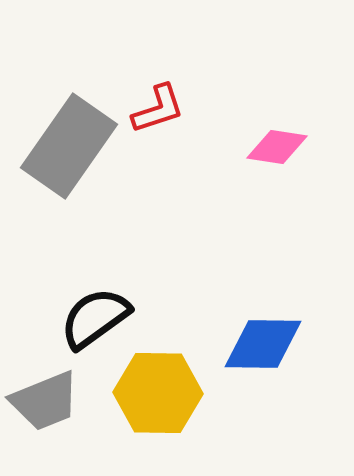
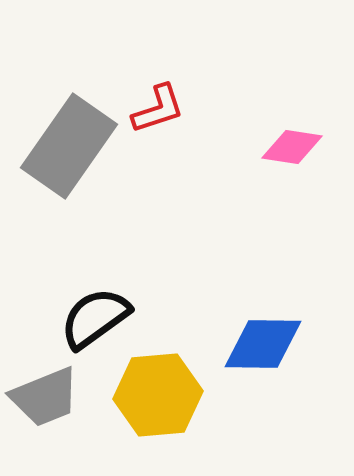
pink diamond: moved 15 px right
yellow hexagon: moved 2 px down; rotated 6 degrees counterclockwise
gray trapezoid: moved 4 px up
